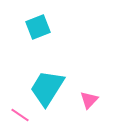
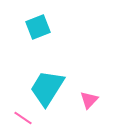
pink line: moved 3 px right, 3 px down
